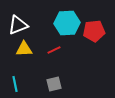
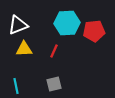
red line: moved 1 px down; rotated 40 degrees counterclockwise
cyan line: moved 1 px right, 2 px down
